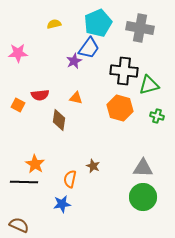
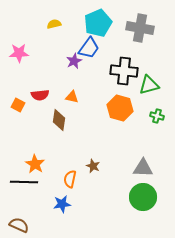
pink star: moved 1 px right
orange triangle: moved 4 px left, 1 px up
